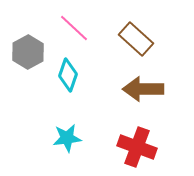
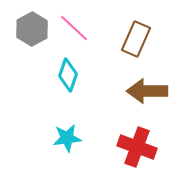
brown rectangle: rotated 72 degrees clockwise
gray hexagon: moved 4 px right, 23 px up
brown arrow: moved 4 px right, 2 px down
